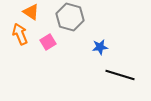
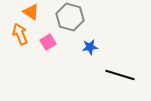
blue star: moved 10 px left
